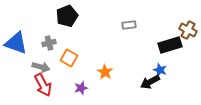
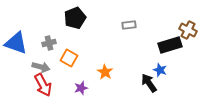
black pentagon: moved 8 px right, 2 px down
black arrow: moved 1 px left, 1 px down; rotated 84 degrees clockwise
